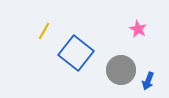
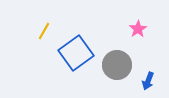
pink star: rotated 12 degrees clockwise
blue square: rotated 16 degrees clockwise
gray circle: moved 4 px left, 5 px up
